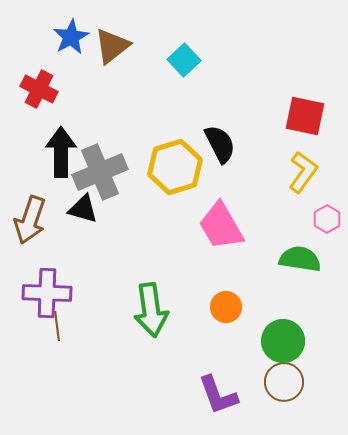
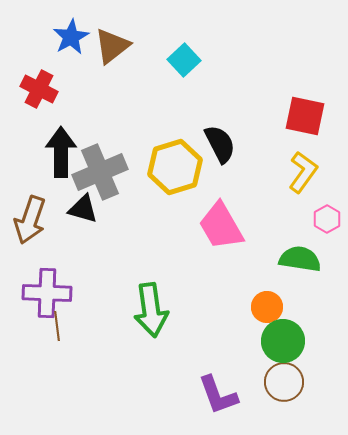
orange circle: moved 41 px right
